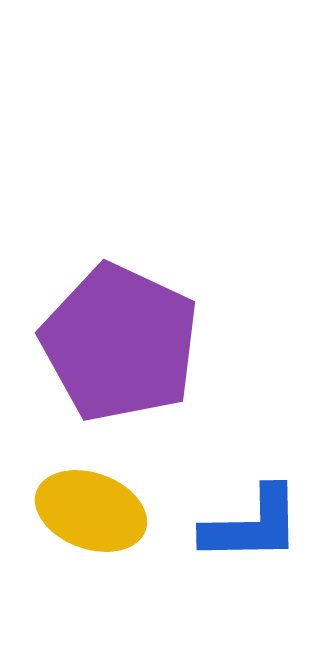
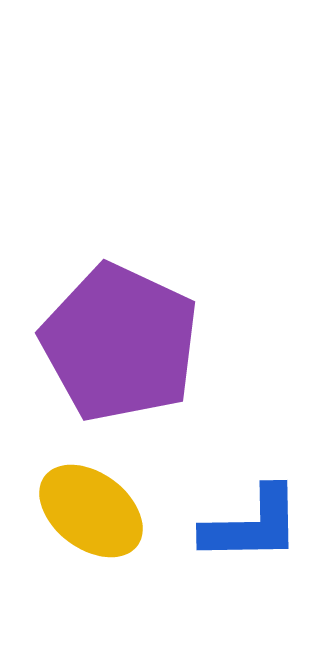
yellow ellipse: rotated 17 degrees clockwise
